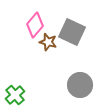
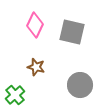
pink diamond: rotated 15 degrees counterclockwise
gray square: rotated 12 degrees counterclockwise
brown star: moved 12 px left, 25 px down
